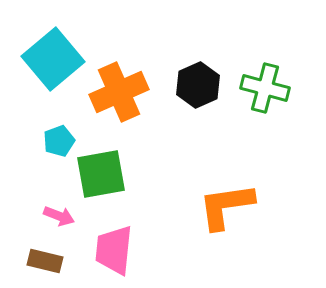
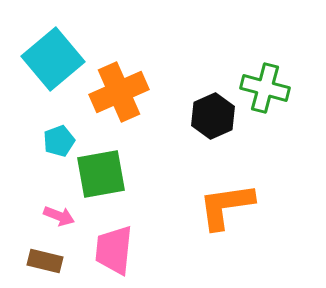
black hexagon: moved 15 px right, 31 px down
